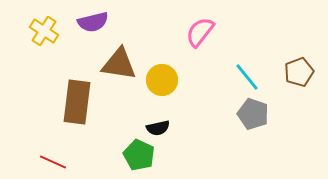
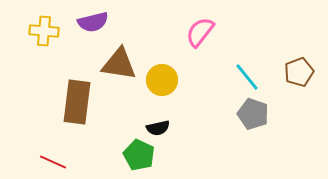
yellow cross: rotated 28 degrees counterclockwise
